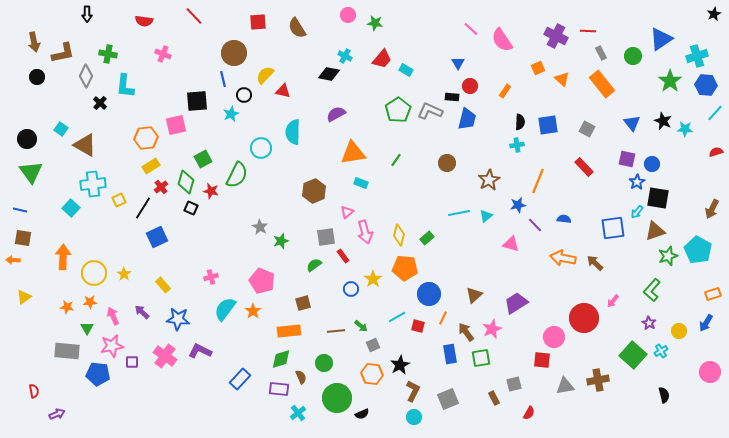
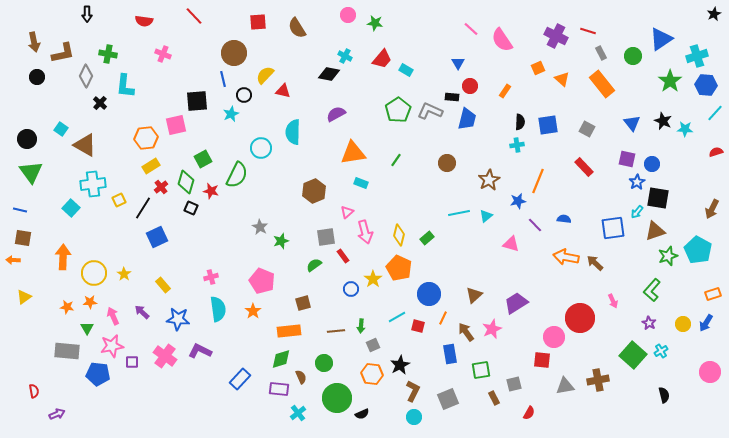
red line at (588, 31): rotated 14 degrees clockwise
blue star at (518, 205): moved 4 px up
orange arrow at (563, 258): moved 3 px right, 1 px up
orange pentagon at (405, 268): moved 6 px left; rotated 20 degrees clockwise
pink arrow at (613, 301): rotated 64 degrees counterclockwise
cyan semicircle at (225, 309): moved 7 px left; rotated 135 degrees clockwise
red circle at (584, 318): moved 4 px left
green arrow at (361, 326): rotated 56 degrees clockwise
yellow circle at (679, 331): moved 4 px right, 7 px up
green square at (481, 358): moved 12 px down
